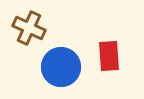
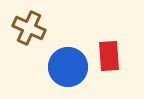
blue circle: moved 7 px right
